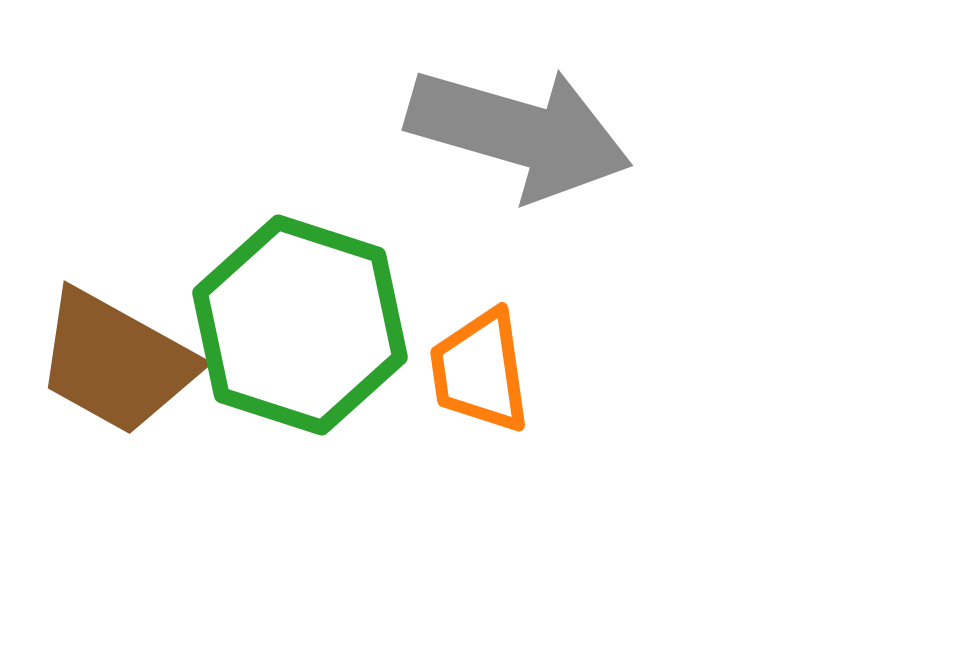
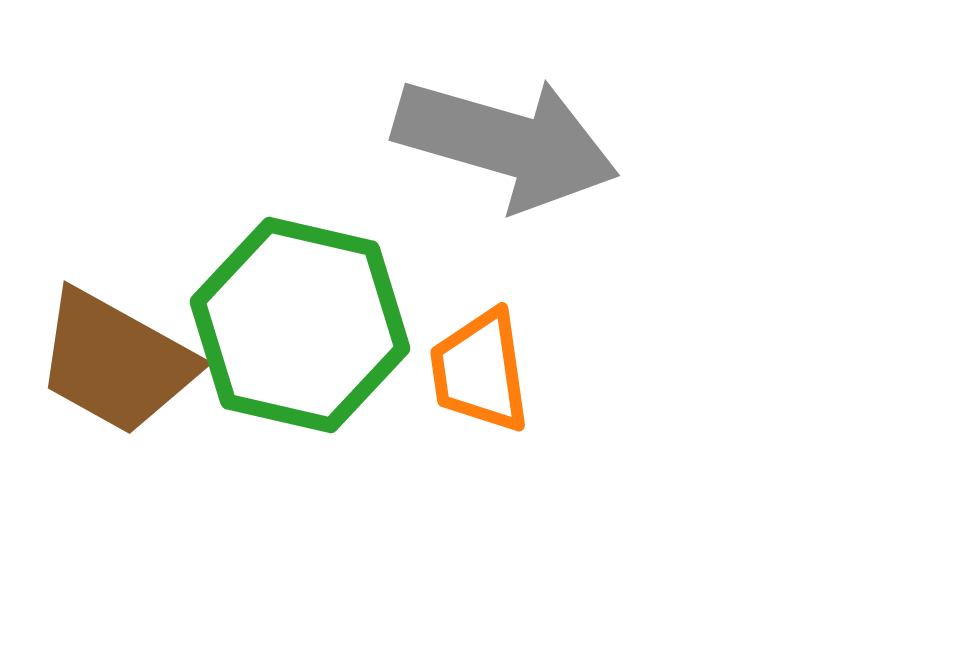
gray arrow: moved 13 px left, 10 px down
green hexagon: rotated 5 degrees counterclockwise
